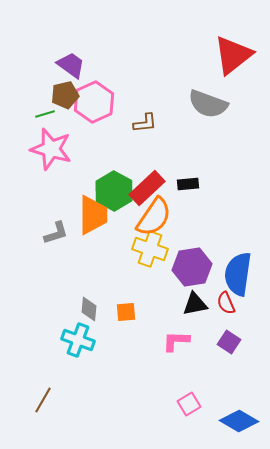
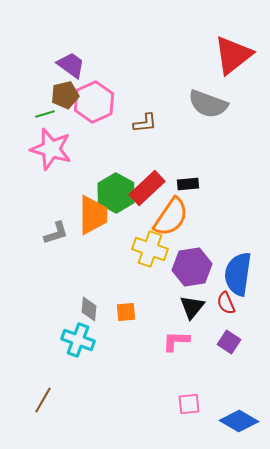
green hexagon: moved 2 px right, 2 px down
orange semicircle: moved 17 px right
black triangle: moved 3 px left, 3 px down; rotated 40 degrees counterclockwise
pink square: rotated 25 degrees clockwise
